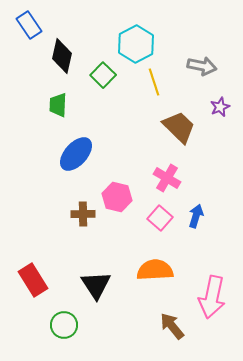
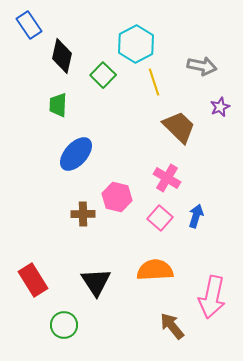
black triangle: moved 3 px up
